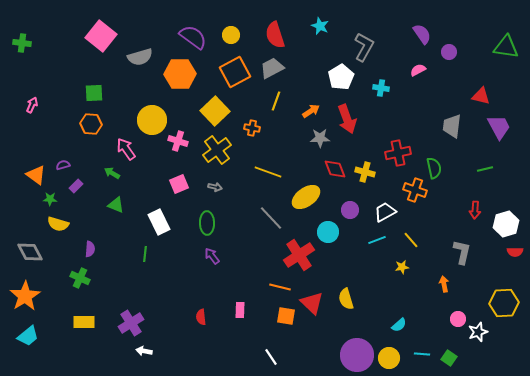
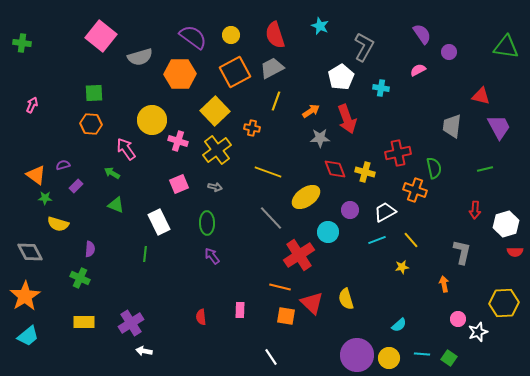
green star at (50, 199): moved 5 px left, 1 px up
